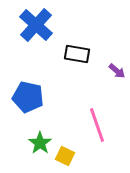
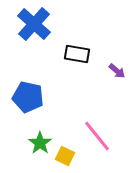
blue cross: moved 2 px left, 1 px up
pink line: moved 11 px down; rotated 20 degrees counterclockwise
